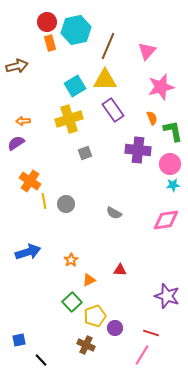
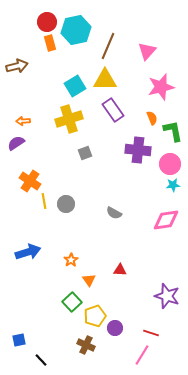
orange triangle: rotated 40 degrees counterclockwise
